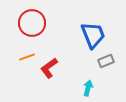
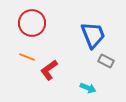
orange line: rotated 42 degrees clockwise
gray rectangle: rotated 49 degrees clockwise
red L-shape: moved 2 px down
cyan arrow: rotated 98 degrees clockwise
